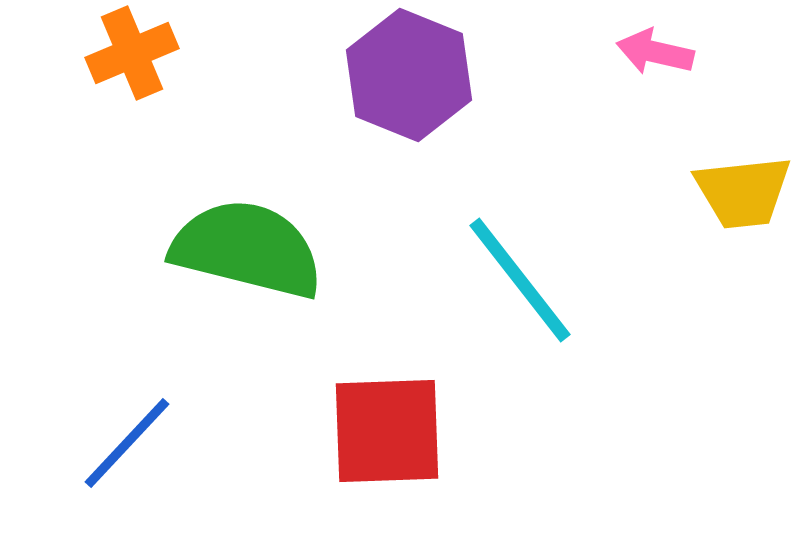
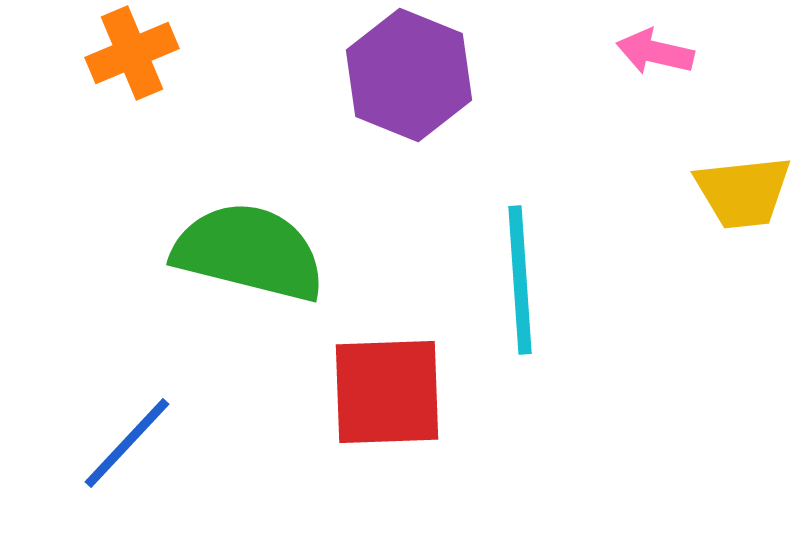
green semicircle: moved 2 px right, 3 px down
cyan line: rotated 34 degrees clockwise
red square: moved 39 px up
